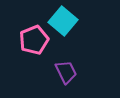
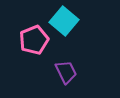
cyan square: moved 1 px right
